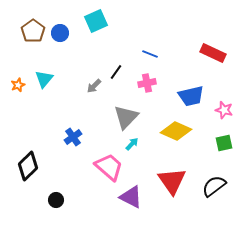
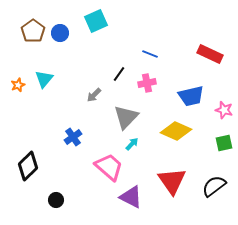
red rectangle: moved 3 px left, 1 px down
black line: moved 3 px right, 2 px down
gray arrow: moved 9 px down
